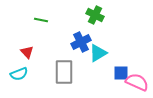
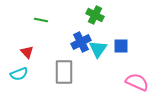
cyan triangle: moved 4 px up; rotated 24 degrees counterclockwise
blue square: moved 27 px up
